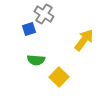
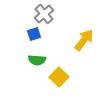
gray cross: rotated 18 degrees clockwise
blue square: moved 5 px right, 5 px down
green semicircle: moved 1 px right
